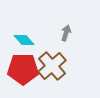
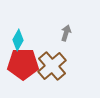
cyan diamond: moved 6 px left; rotated 70 degrees clockwise
red pentagon: moved 5 px up
